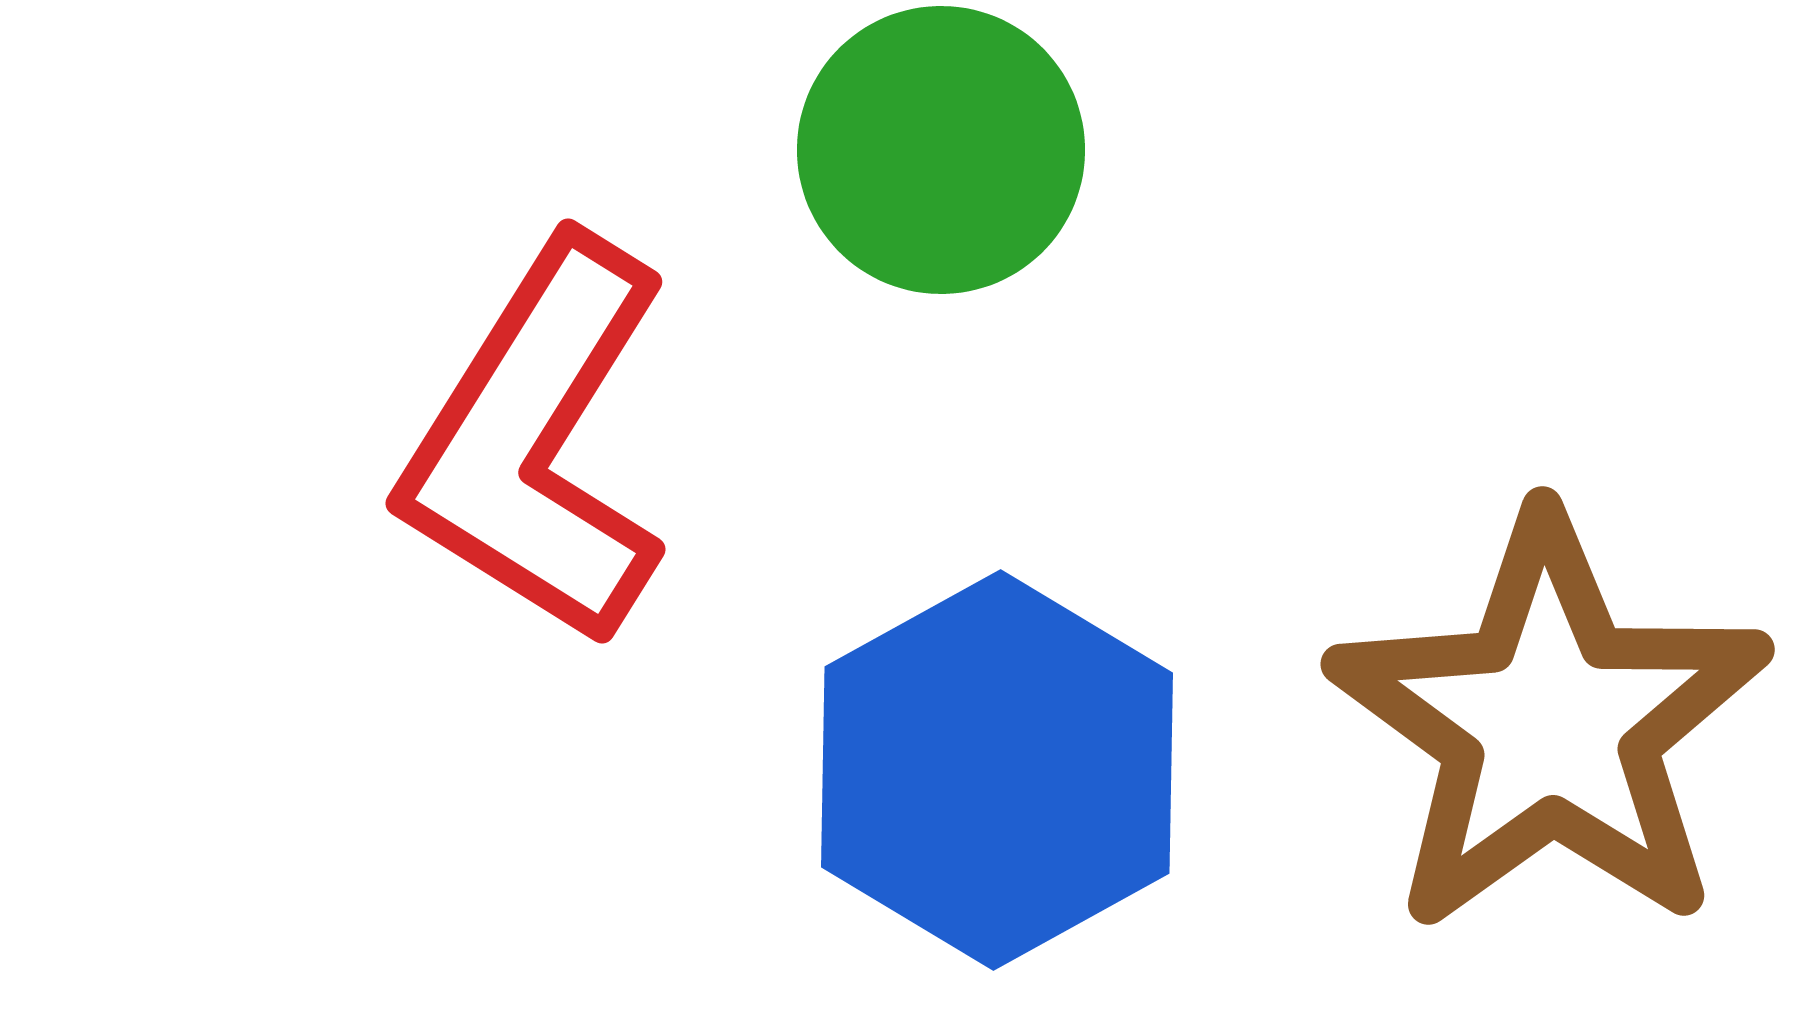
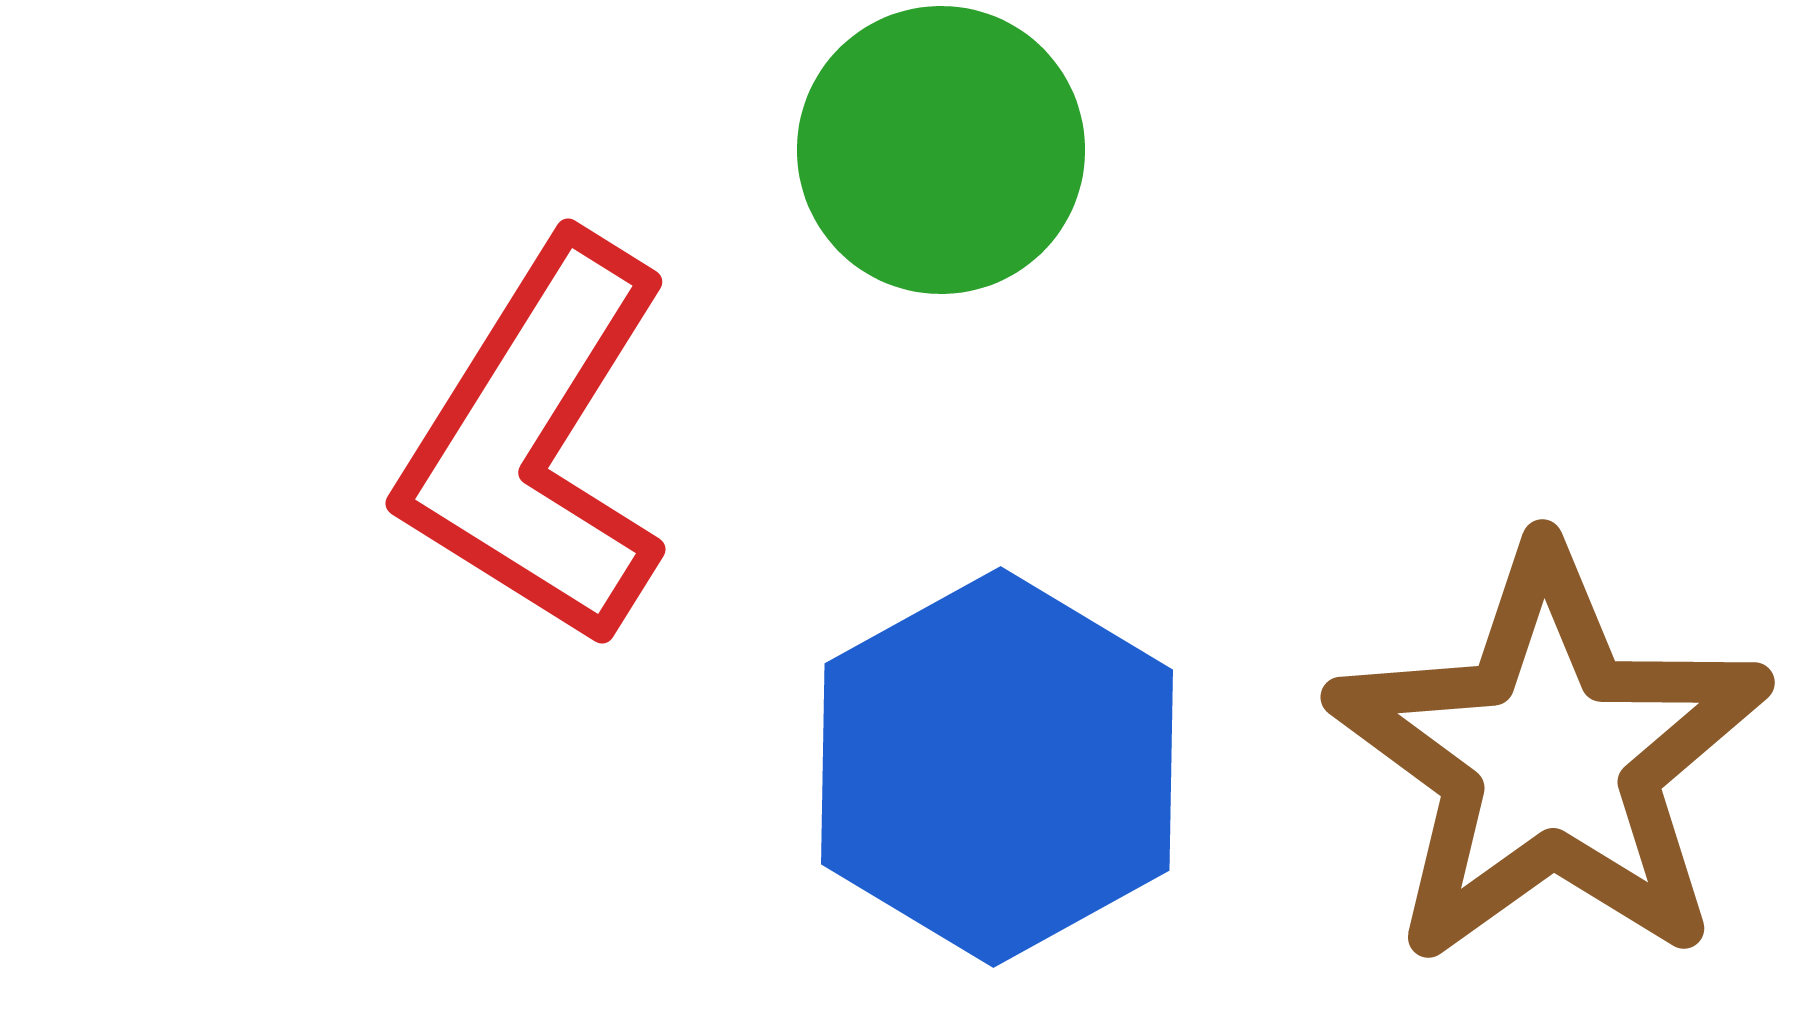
brown star: moved 33 px down
blue hexagon: moved 3 px up
